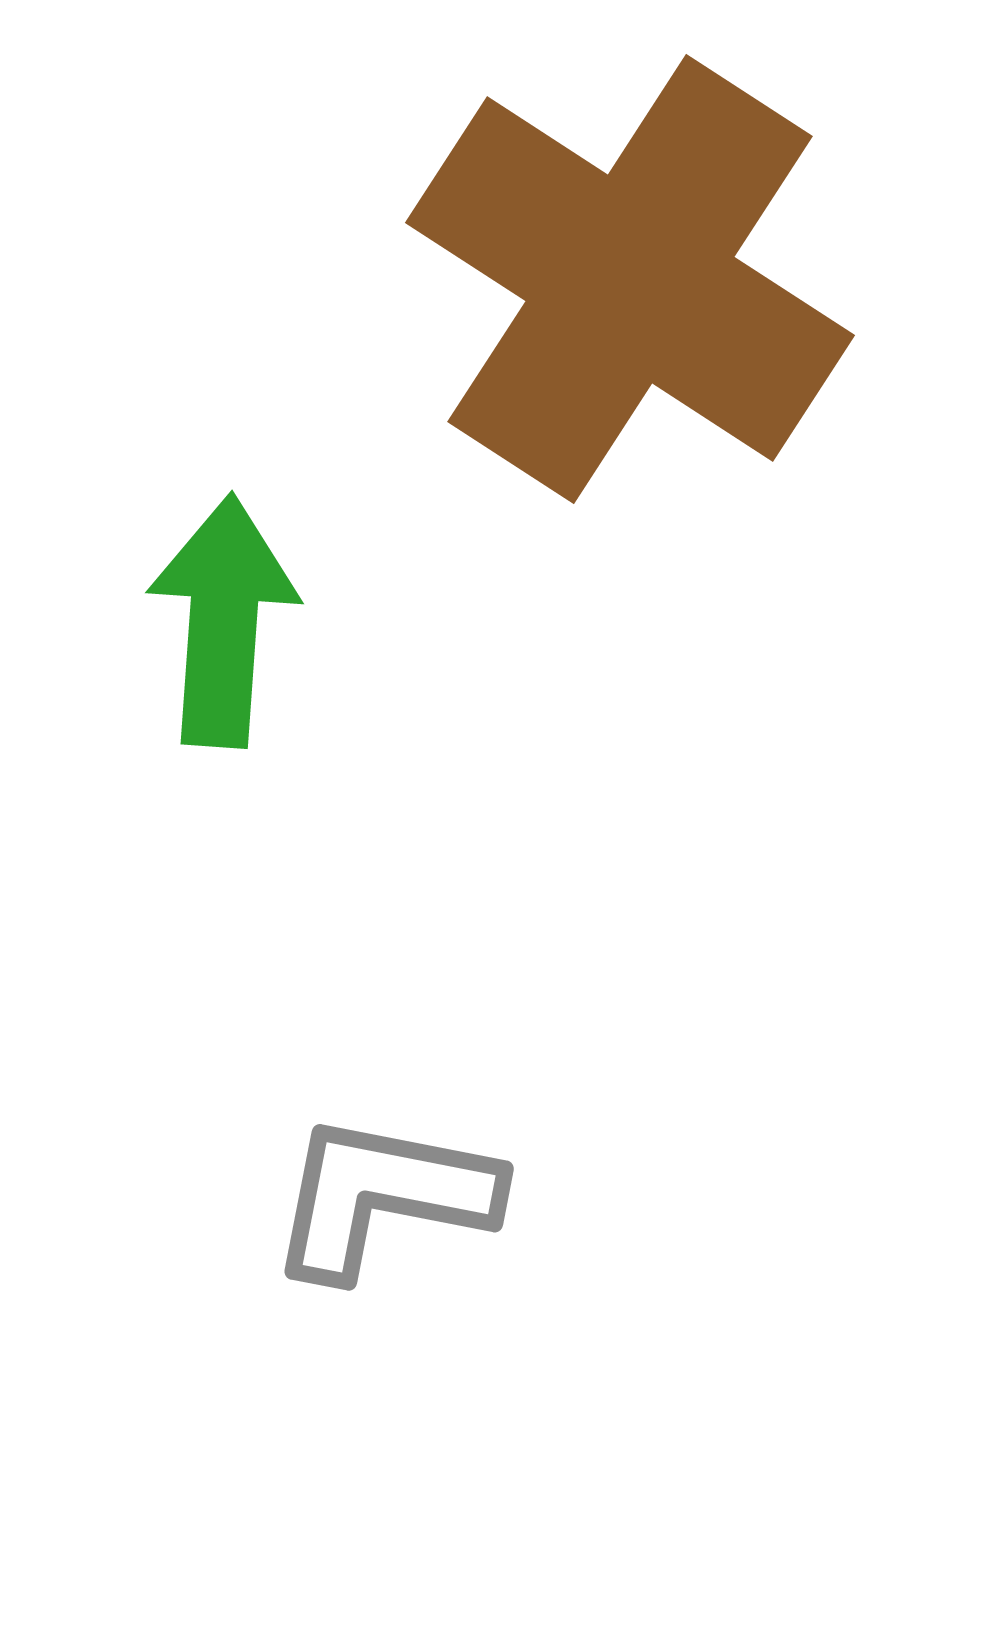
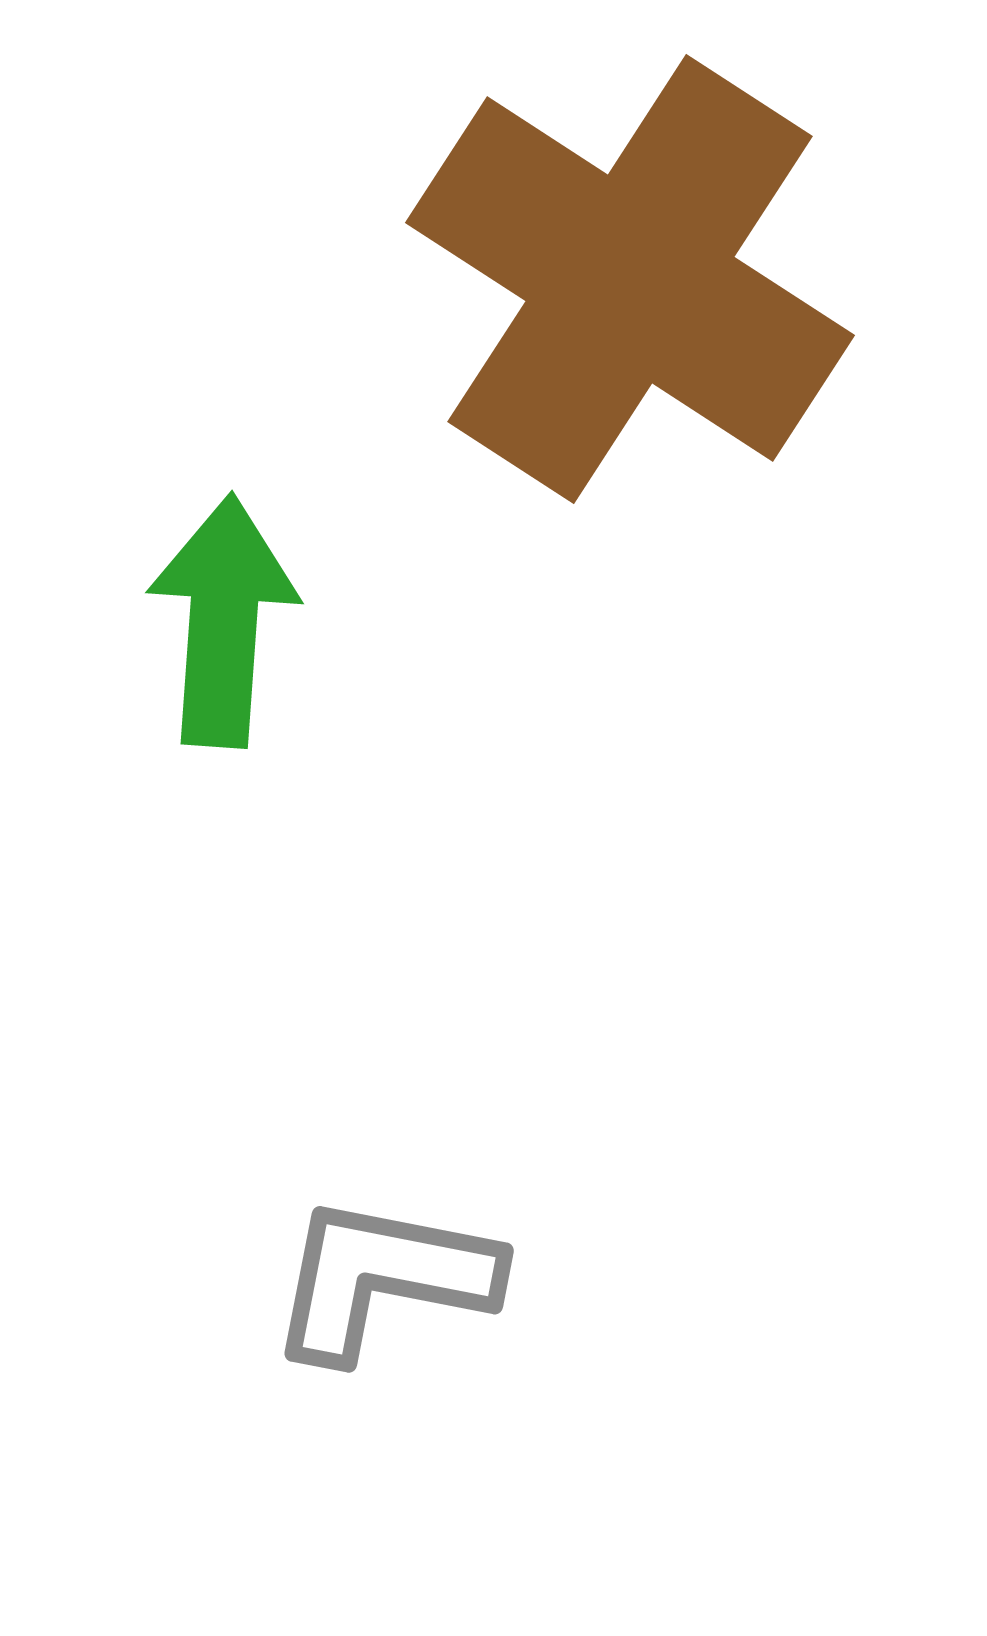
gray L-shape: moved 82 px down
